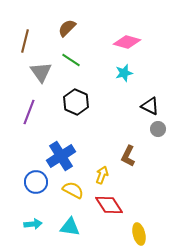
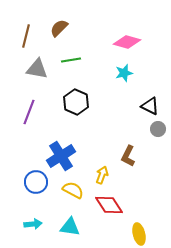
brown semicircle: moved 8 px left
brown line: moved 1 px right, 5 px up
green line: rotated 42 degrees counterclockwise
gray triangle: moved 4 px left, 3 px up; rotated 45 degrees counterclockwise
